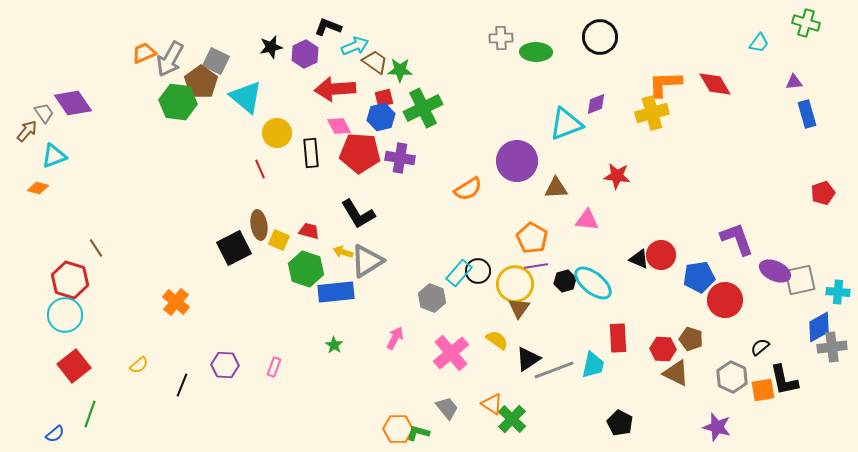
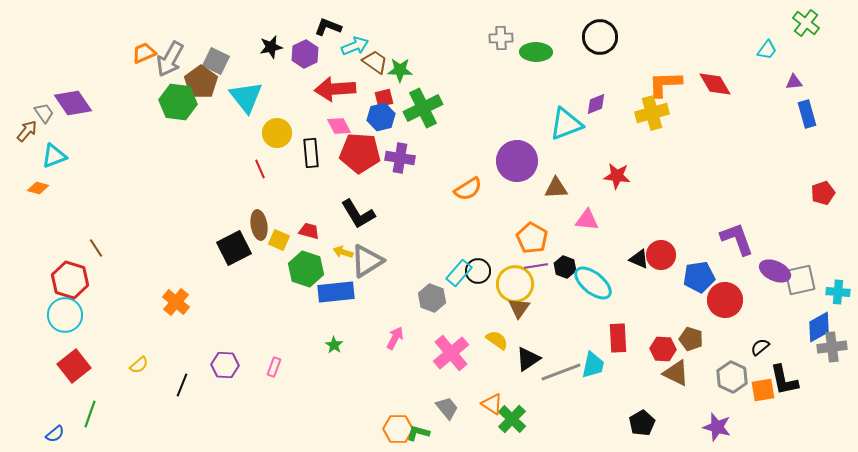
green cross at (806, 23): rotated 20 degrees clockwise
cyan trapezoid at (759, 43): moved 8 px right, 7 px down
cyan triangle at (246, 97): rotated 12 degrees clockwise
black hexagon at (565, 281): moved 14 px up; rotated 25 degrees counterclockwise
gray line at (554, 370): moved 7 px right, 2 px down
black pentagon at (620, 423): moved 22 px right; rotated 15 degrees clockwise
